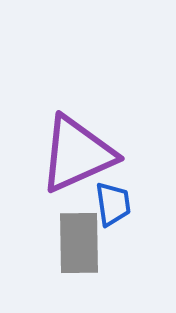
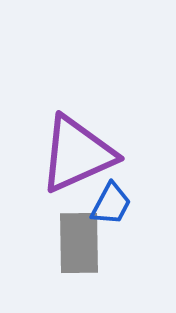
blue trapezoid: moved 2 px left; rotated 36 degrees clockwise
